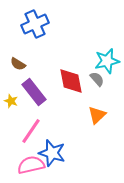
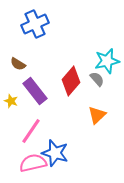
red diamond: rotated 52 degrees clockwise
purple rectangle: moved 1 px right, 1 px up
blue star: moved 3 px right
pink semicircle: moved 2 px right, 2 px up
